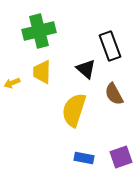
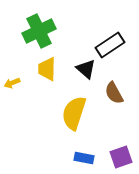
green cross: rotated 12 degrees counterclockwise
black rectangle: moved 1 px up; rotated 76 degrees clockwise
yellow trapezoid: moved 5 px right, 3 px up
brown semicircle: moved 1 px up
yellow semicircle: moved 3 px down
